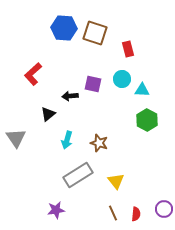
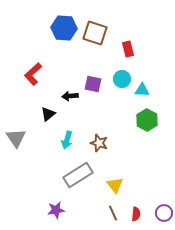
yellow triangle: moved 1 px left, 4 px down
purple circle: moved 4 px down
